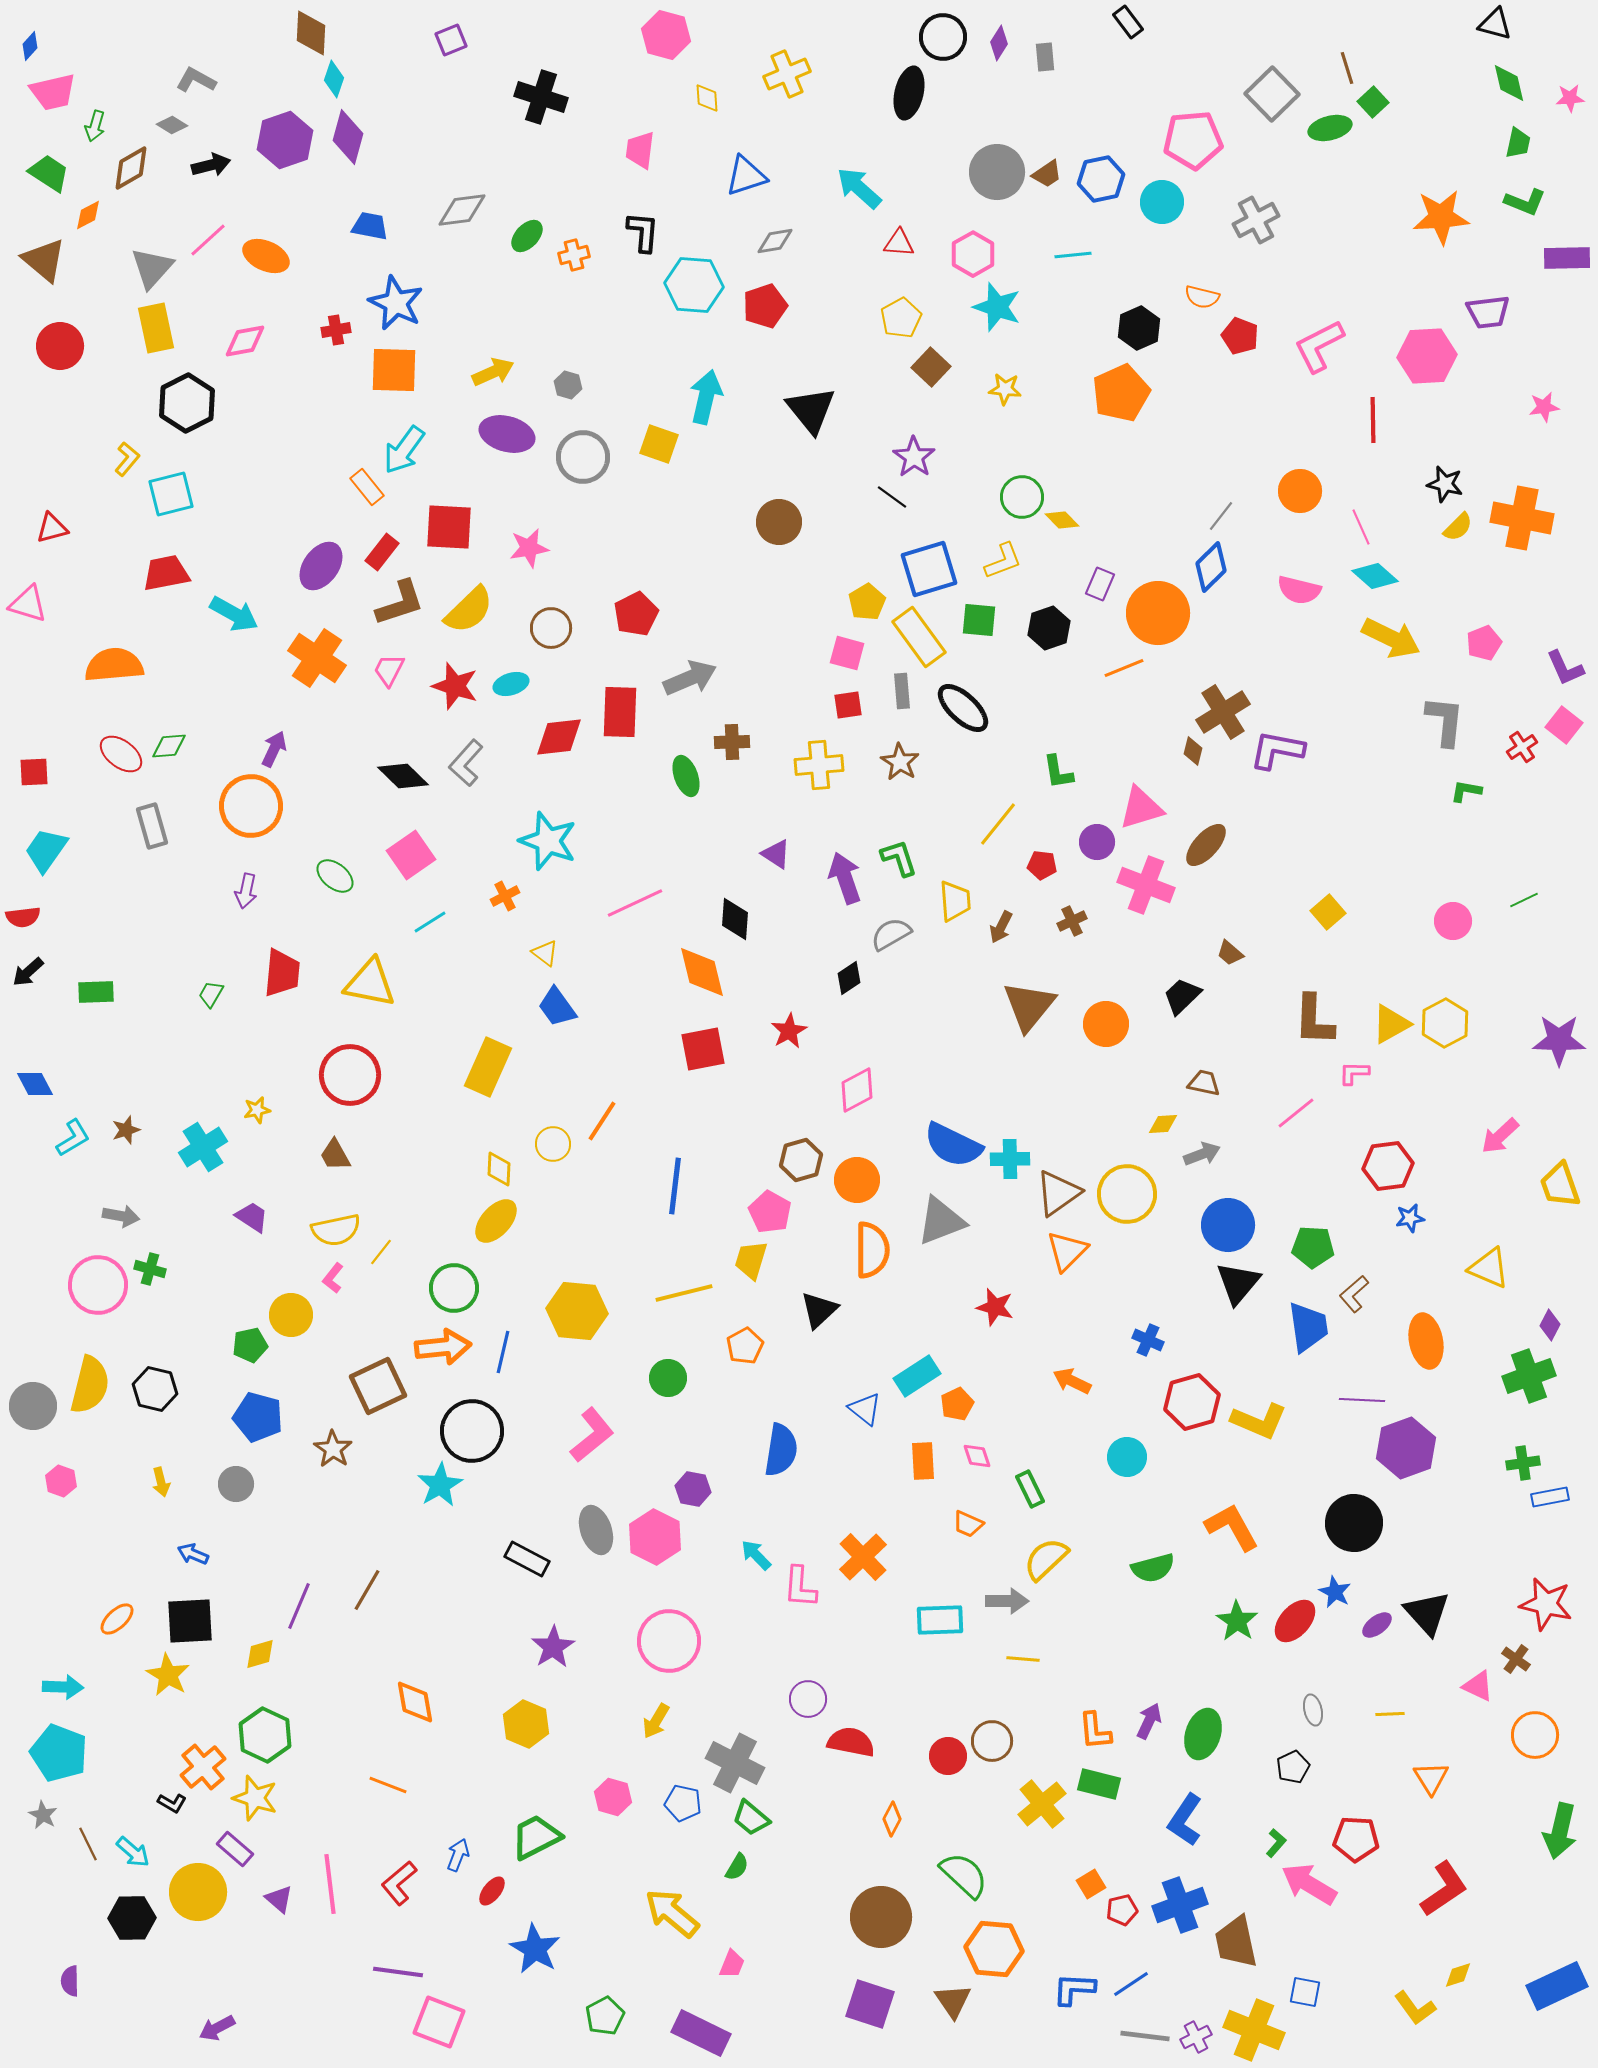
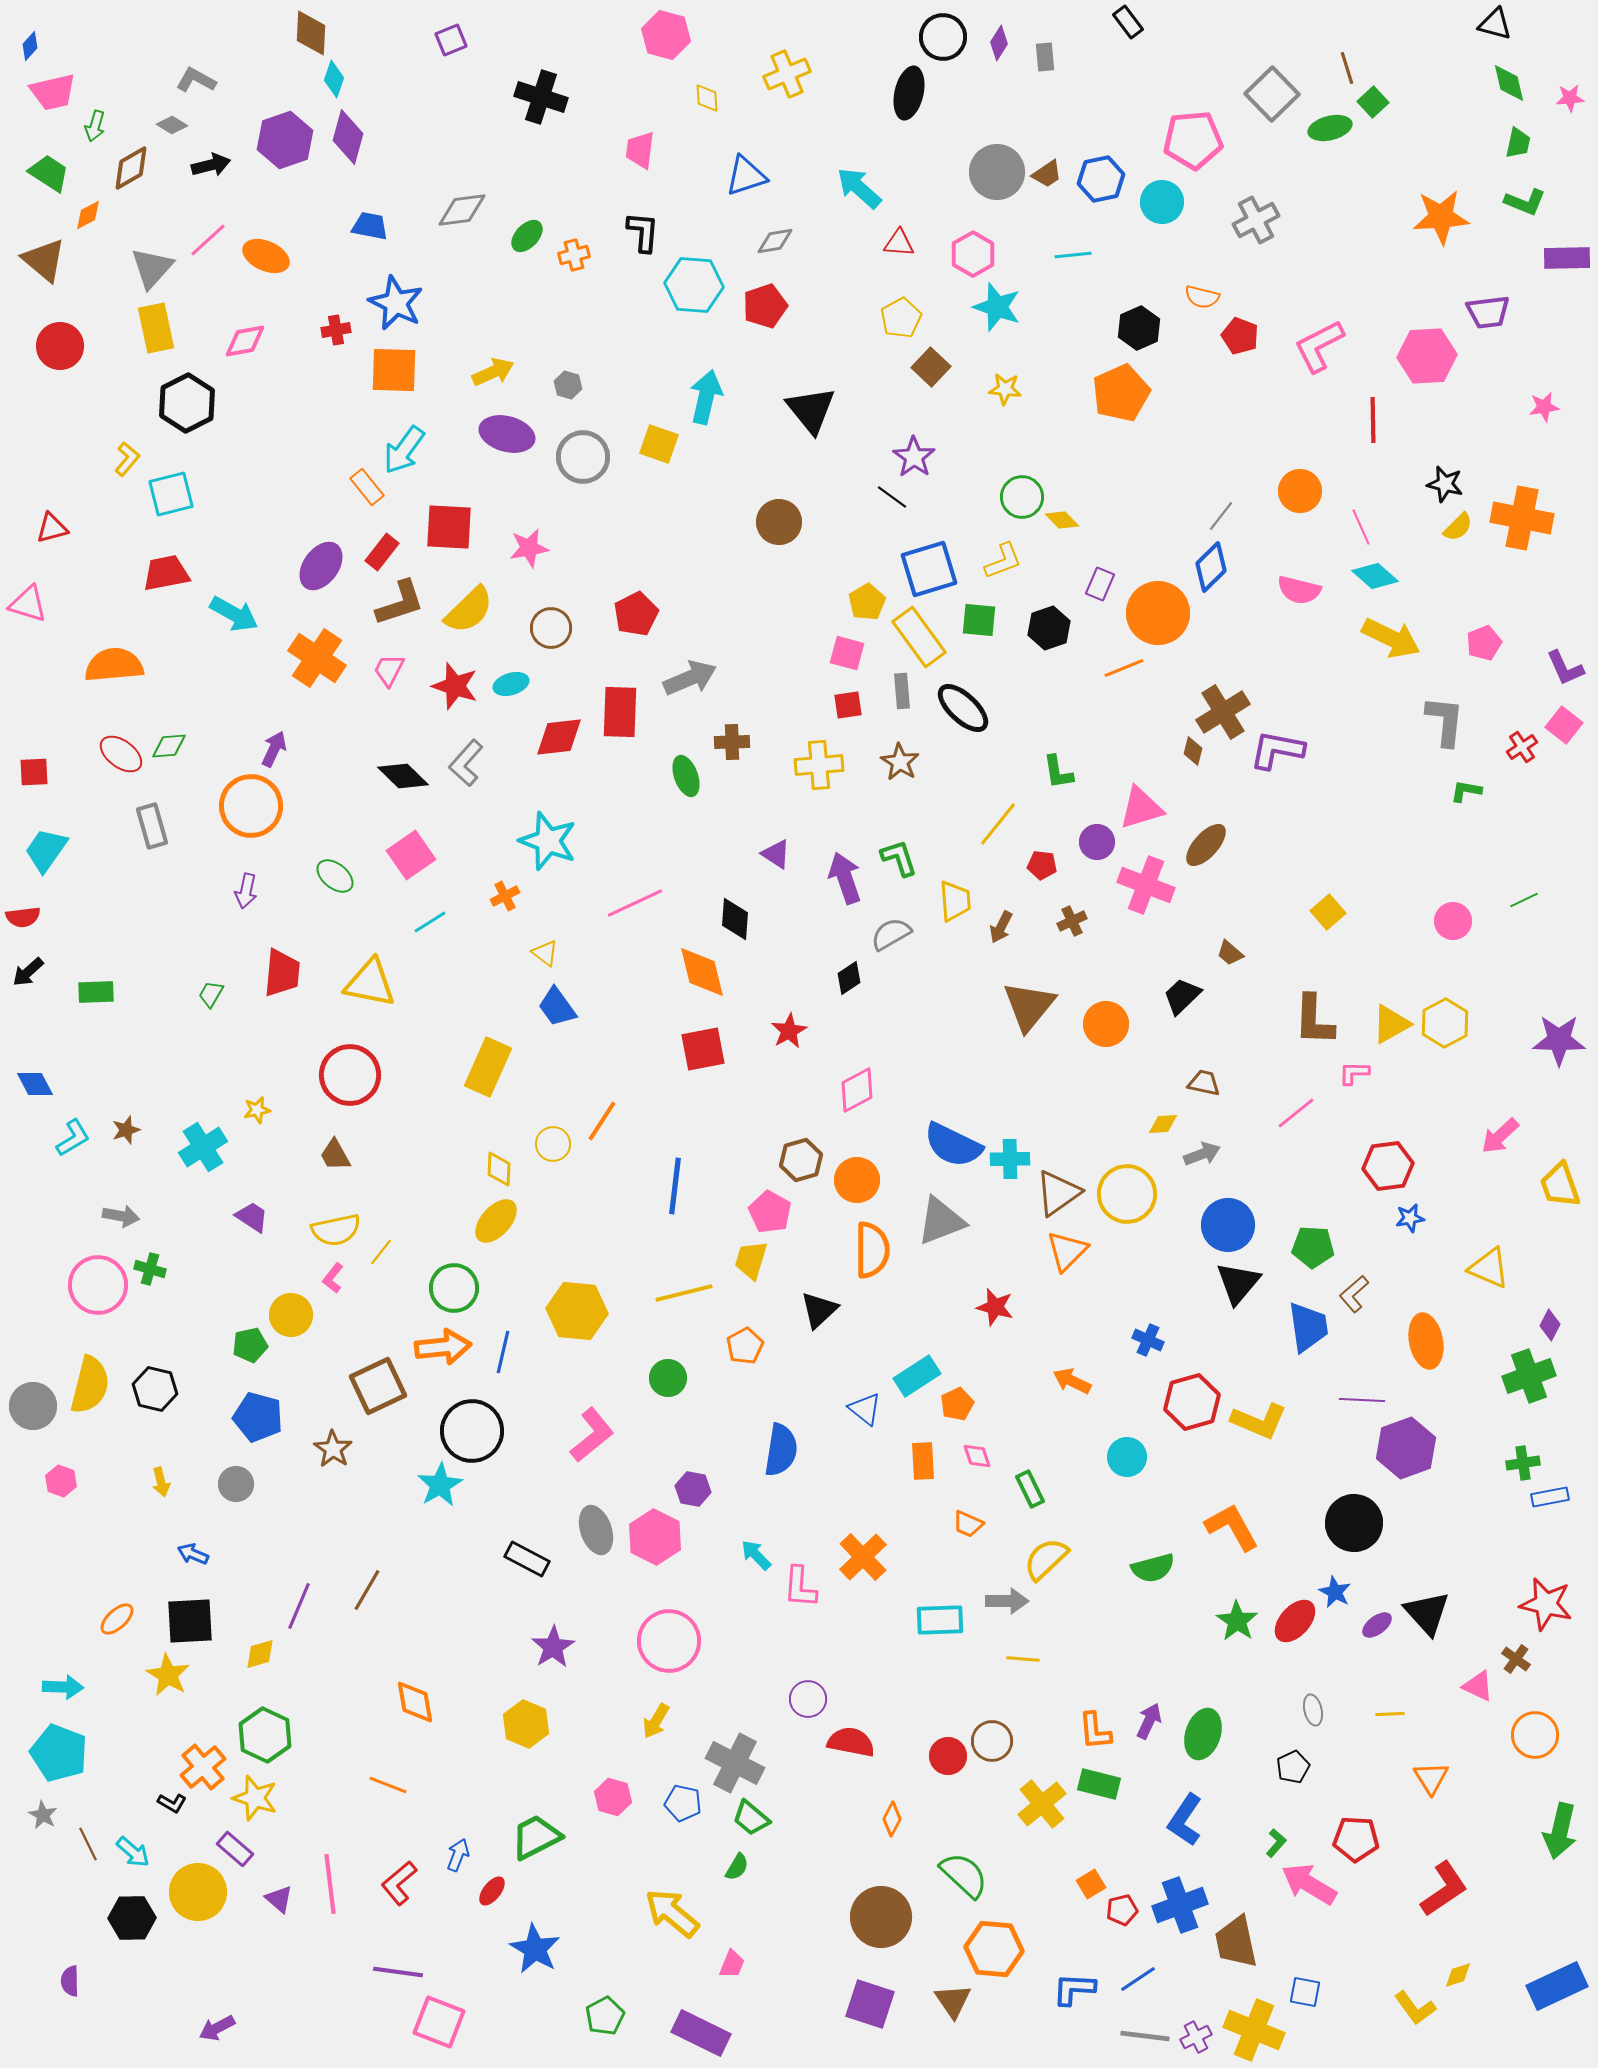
blue line at (1131, 1984): moved 7 px right, 5 px up
